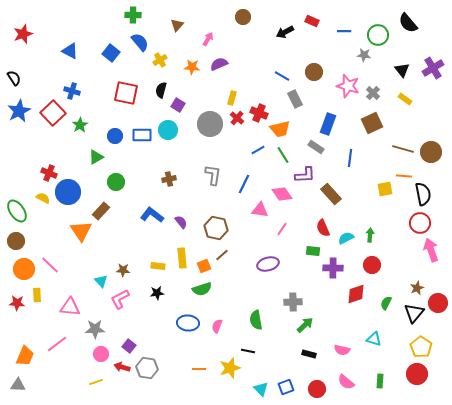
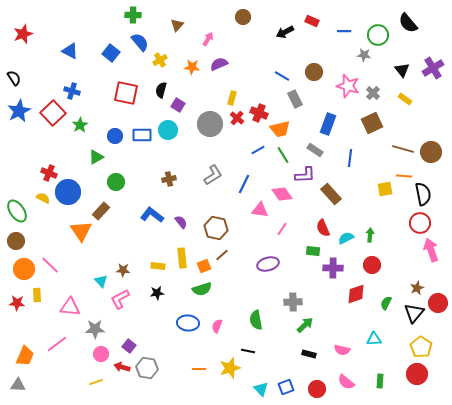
gray rectangle at (316, 147): moved 1 px left, 3 px down
gray L-shape at (213, 175): rotated 50 degrees clockwise
cyan triangle at (374, 339): rotated 21 degrees counterclockwise
